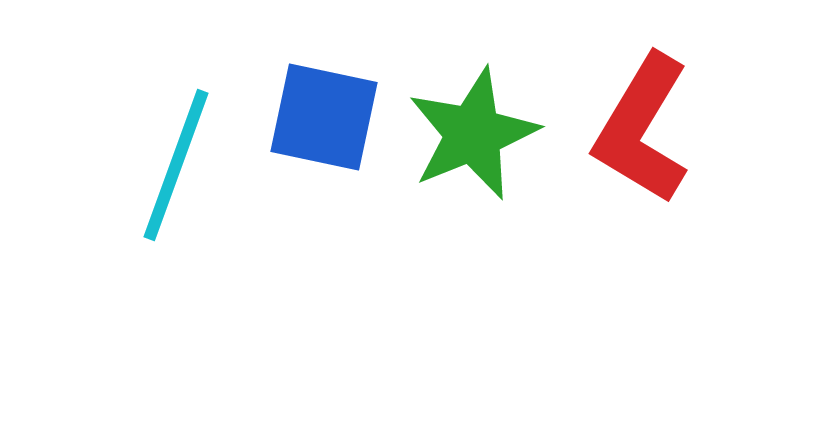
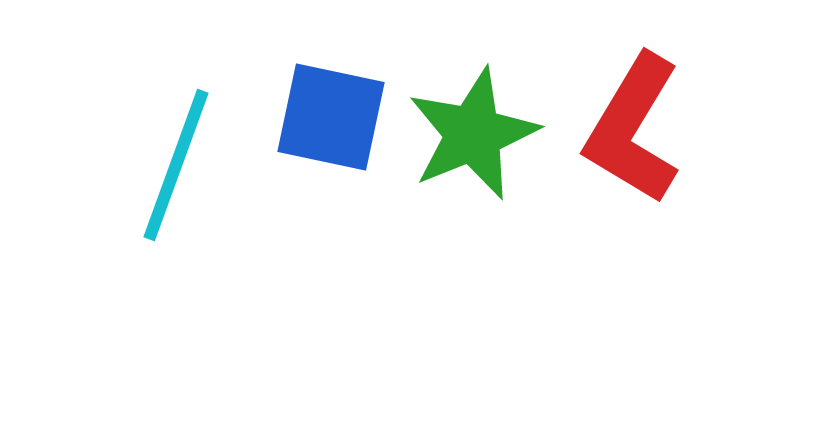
blue square: moved 7 px right
red L-shape: moved 9 px left
